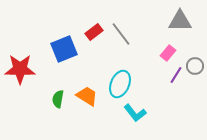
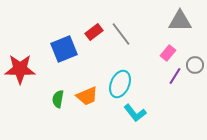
gray circle: moved 1 px up
purple line: moved 1 px left, 1 px down
orange trapezoid: rotated 125 degrees clockwise
